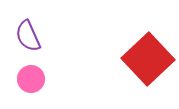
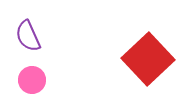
pink circle: moved 1 px right, 1 px down
